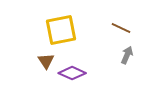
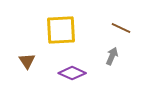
yellow square: rotated 8 degrees clockwise
gray arrow: moved 15 px left, 1 px down
brown triangle: moved 19 px left
